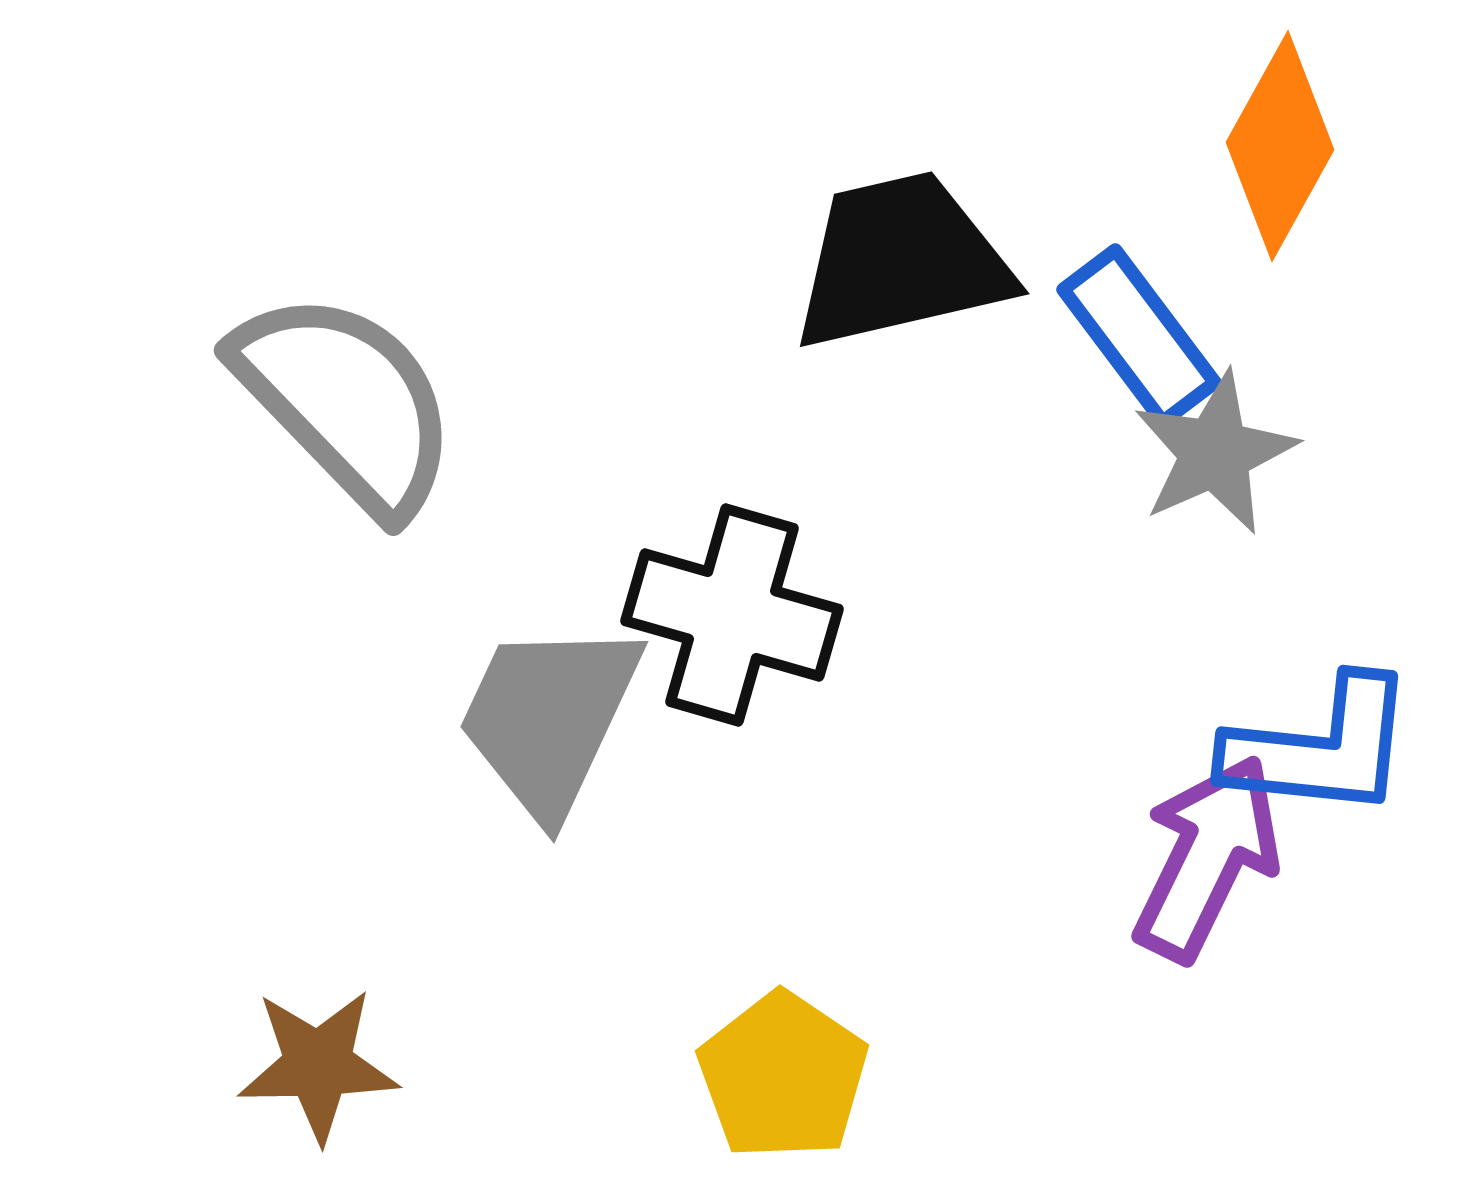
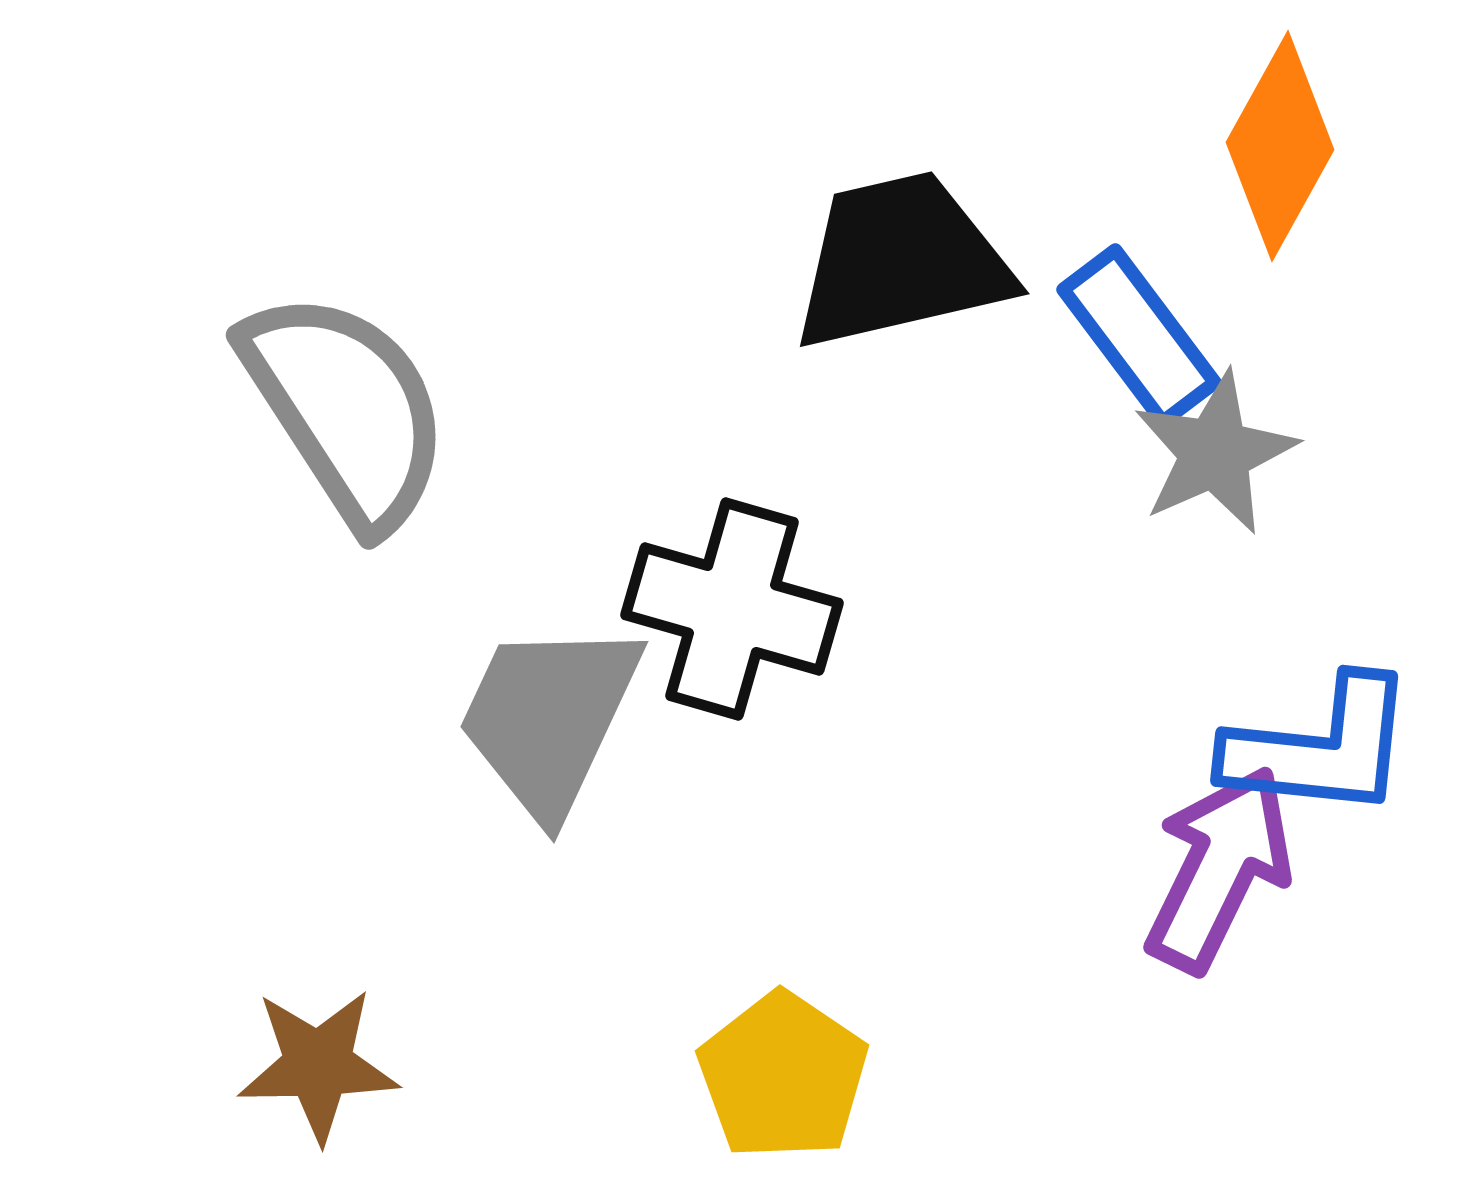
gray semicircle: moved 7 px down; rotated 11 degrees clockwise
black cross: moved 6 px up
purple arrow: moved 12 px right, 11 px down
